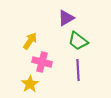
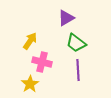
green trapezoid: moved 2 px left, 2 px down
